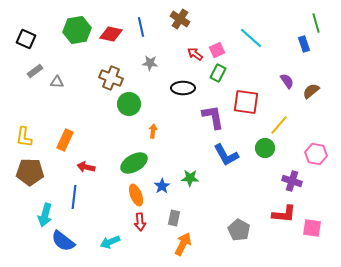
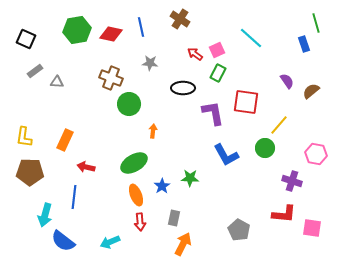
purple L-shape at (213, 117): moved 4 px up
